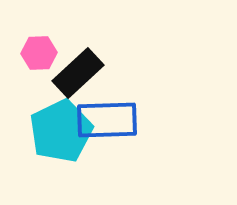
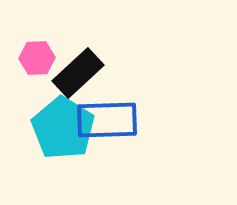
pink hexagon: moved 2 px left, 5 px down
cyan pentagon: moved 2 px right, 3 px up; rotated 14 degrees counterclockwise
